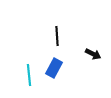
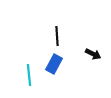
blue rectangle: moved 4 px up
